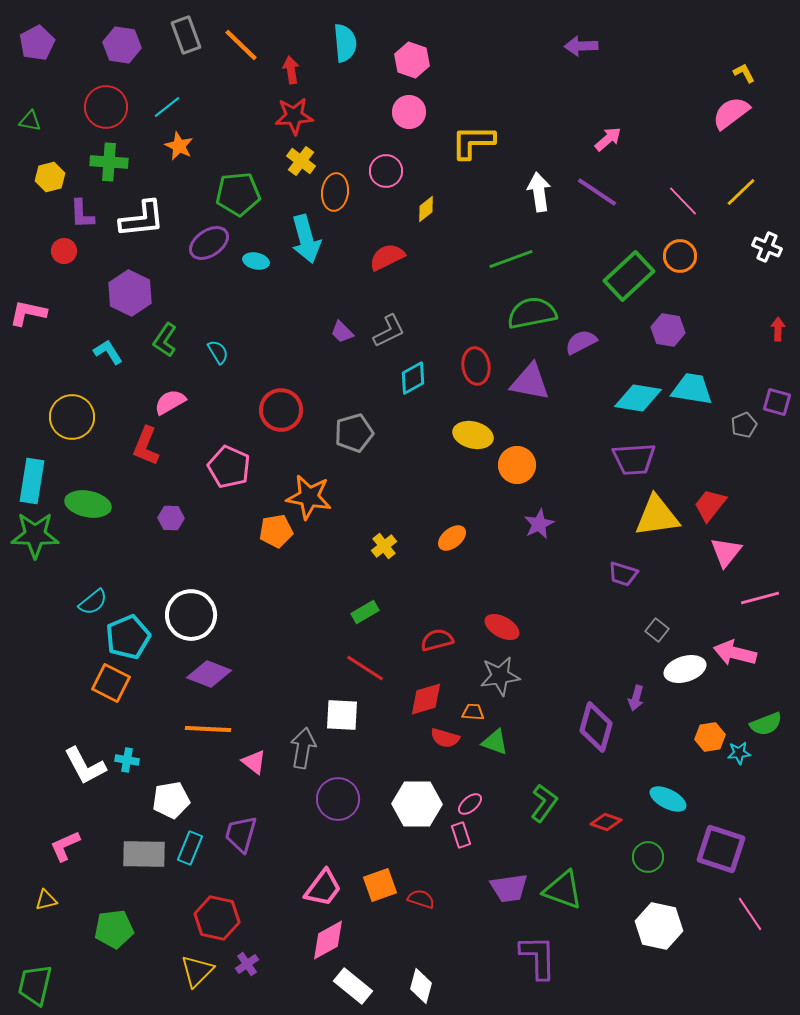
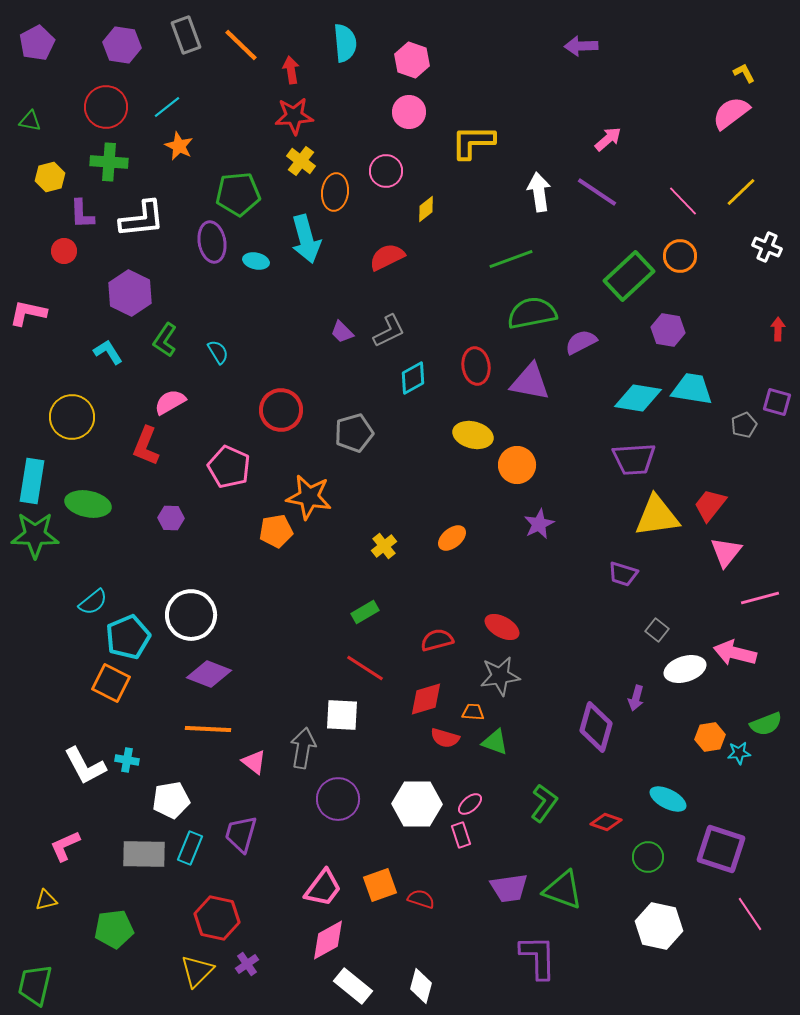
purple ellipse at (209, 243): moved 3 px right, 1 px up; rotated 66 degrees counterclockwise
